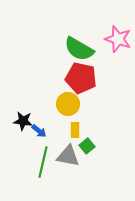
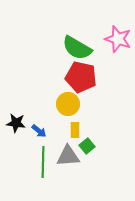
green semicircle: moved 2 px left, 1 px up
red pentagon: moved 1 px up
black star: moved 7 px left, 2 px down
gray triangle: rotated 15 degrees counterclockwise
green line: rotated 12 degrees counterclockwise
